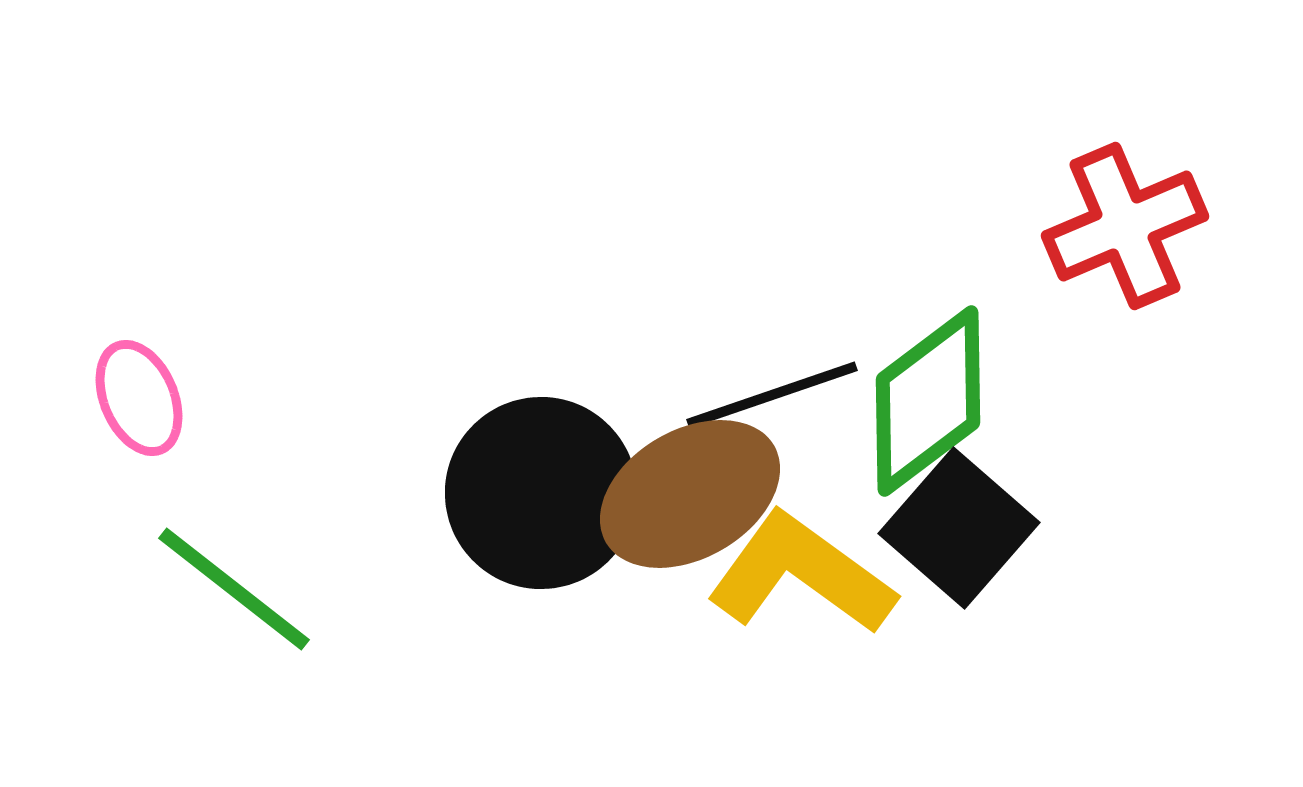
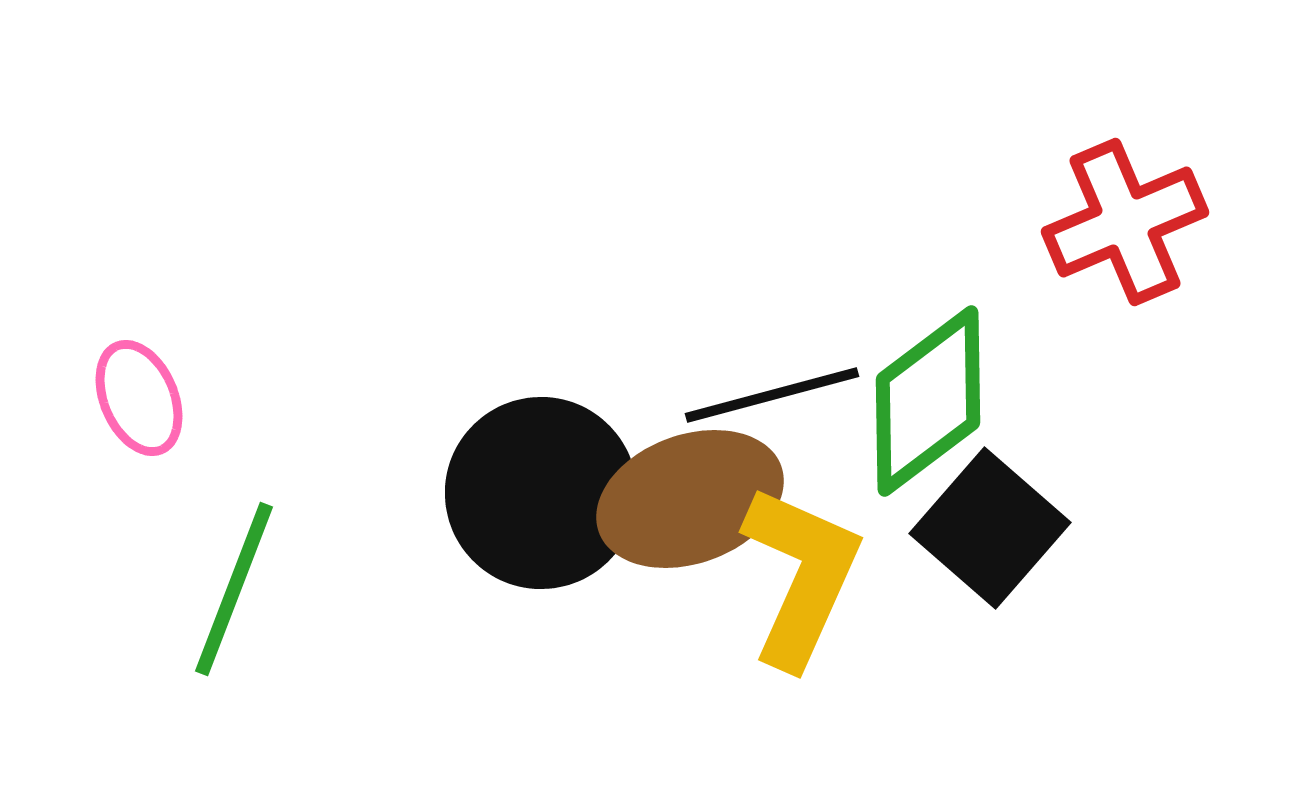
red cross: moved 4 px up
black line: rotated 4 degrees clockwise
brown ellipse: moved 5 px down; rotated 10 degrees clockwise
black square: moved 31 px right
yellow L-shape: moved 2 px down; rotated 78 degrees clockwise
green line: rotated 73 degrees clockwise
